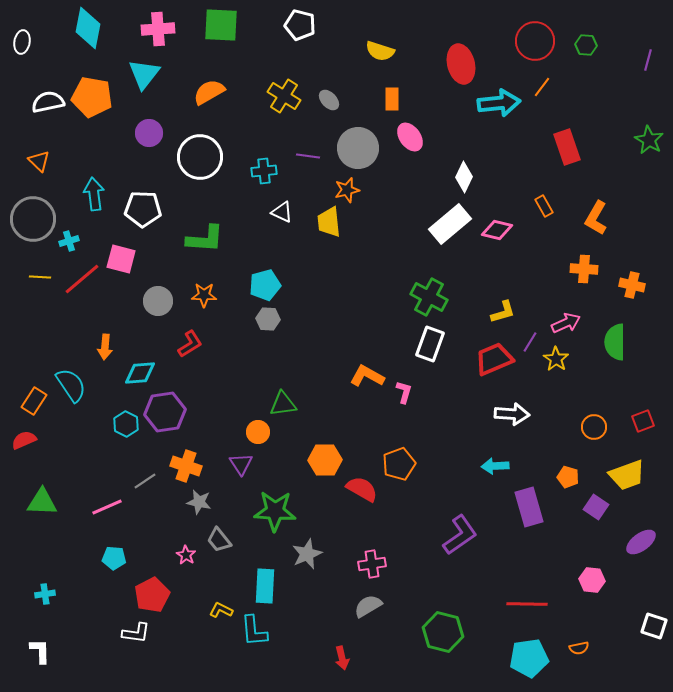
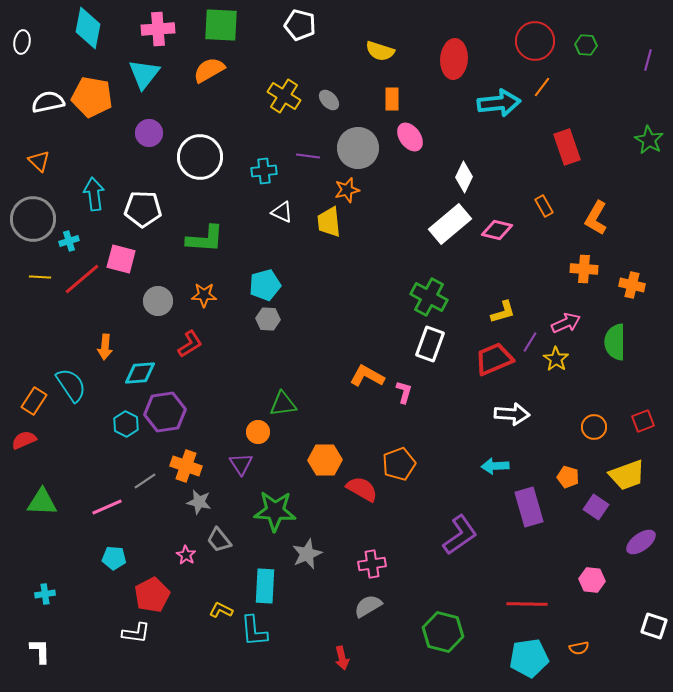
red ellipse at (461, 64): moved 7 px left, 5 px up; rotated 18 degrees clockwise
orange semicircle at (209, 92): moved 22 px up
